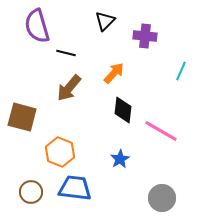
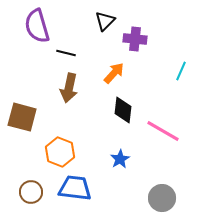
purple cross: moved 10 px left, 3 px down
brown arrow: rotated 28 degrees counterclockwise
pink line: moved 2 px right
